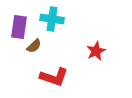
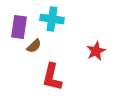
red L-shape: moved 2 px left; rotated 84 degrees clockwise
